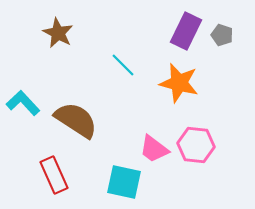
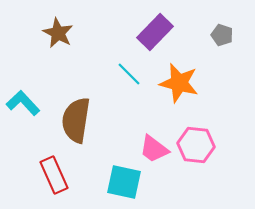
purple rectangle: moved 31 px left, 1 px down; rotated 18 degrees clockwise
cyan line: moved 6 px right, 9 px down
brown semicircle: rotated 114 degrees counterclockwise
